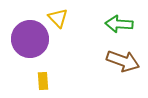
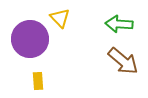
yellow triangle: moved 2 px right
brown arrow: rotated 20 degrees clockwise
yellow rectangle: moved 5 px left
